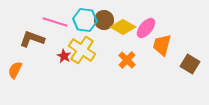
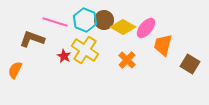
cyan hexagon: rotated 15 degrees clockwise
orange trapezoid: moved 1 px right
yellow cross: moved 3 px right
